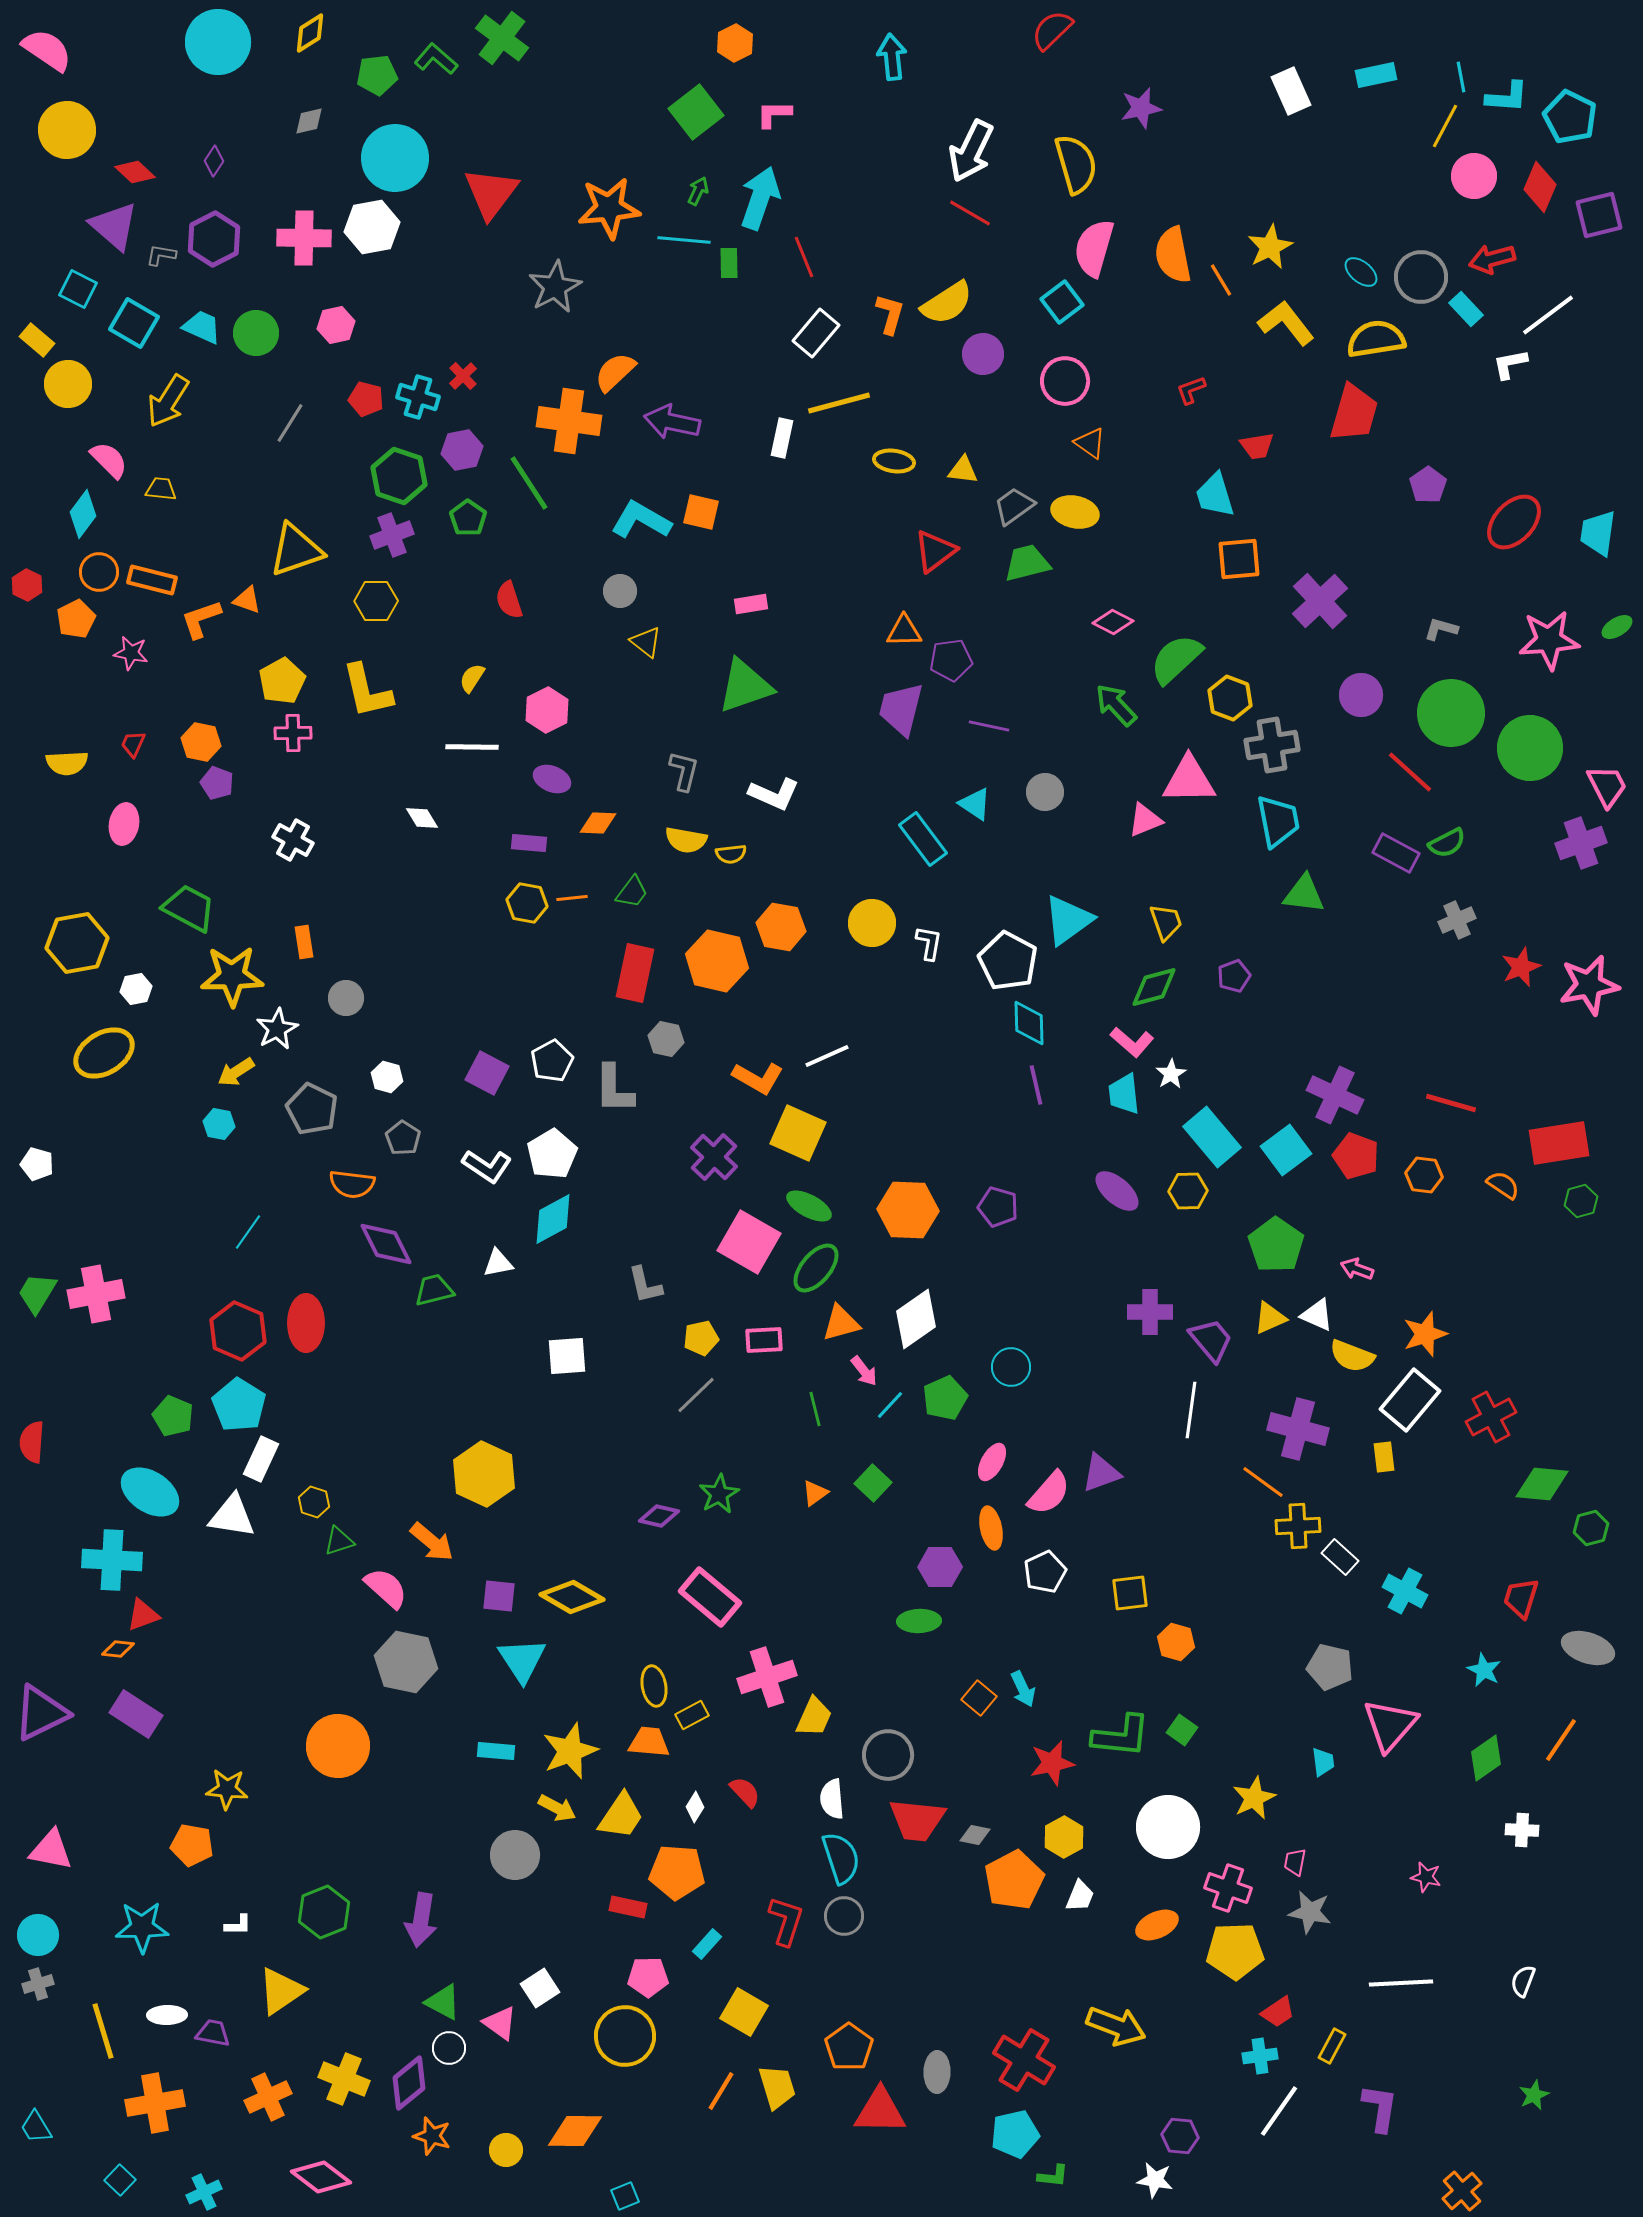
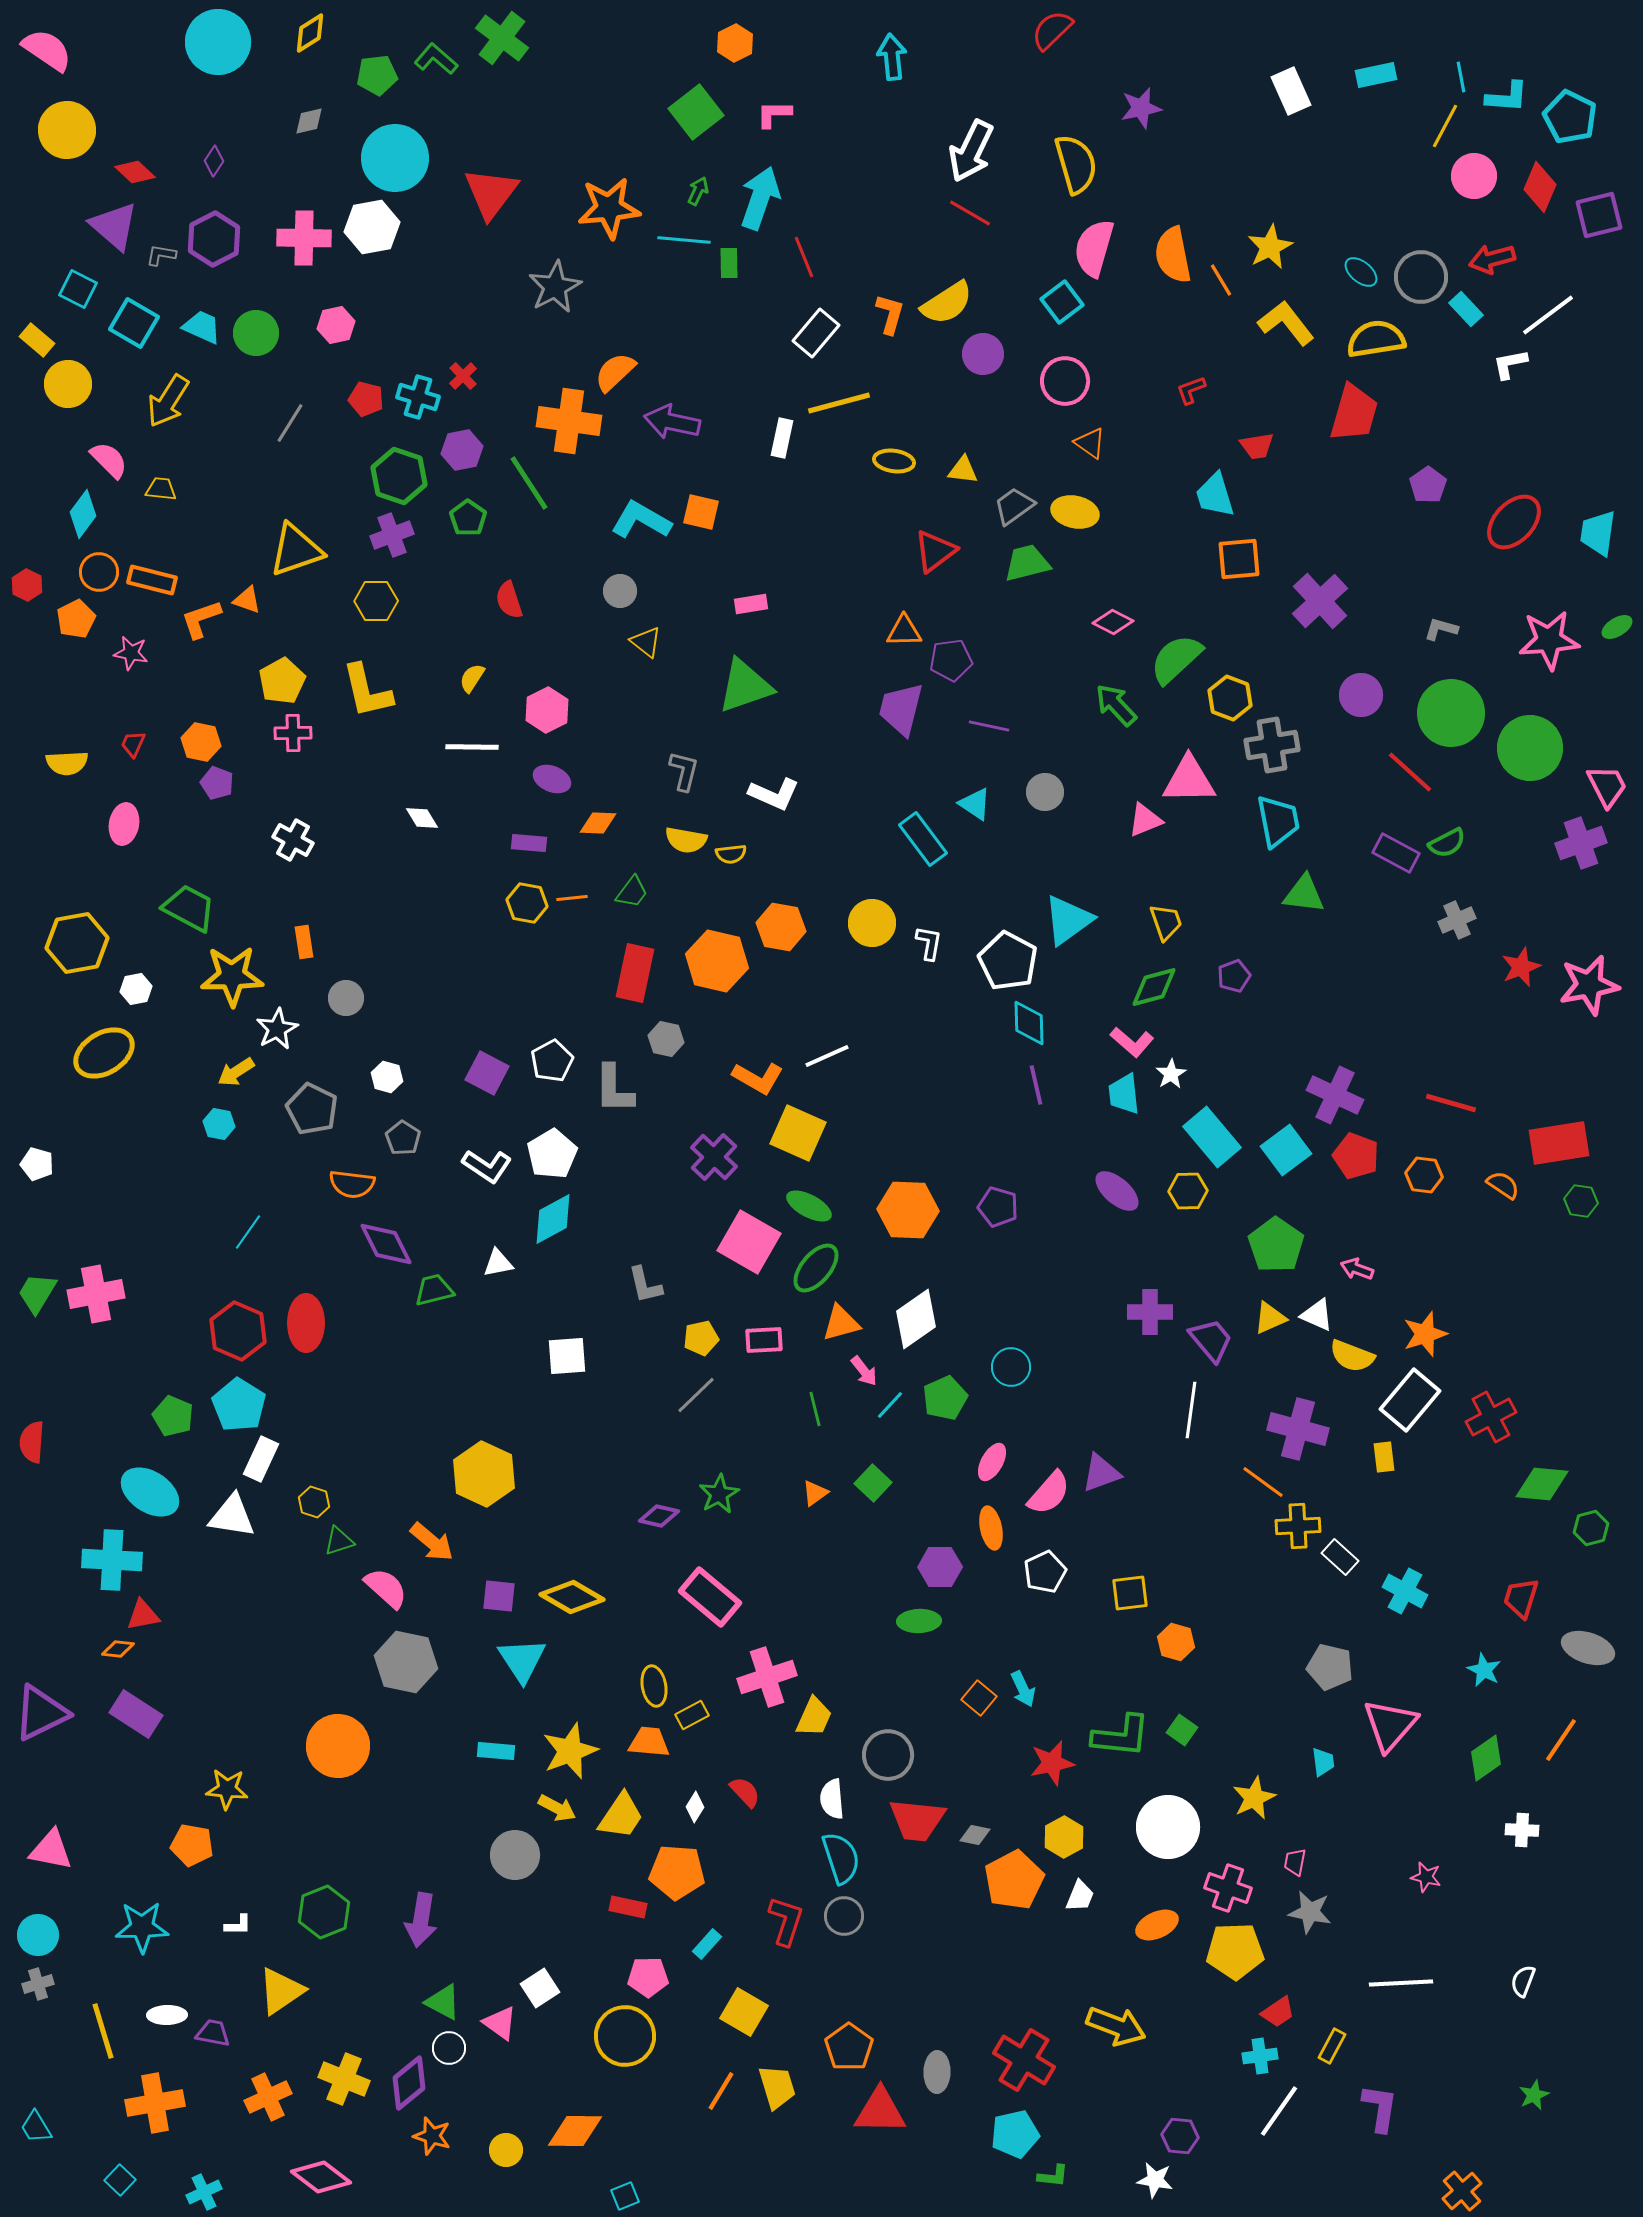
green hexagon at (1581, 1201): rotated 24 degrees clockwise
red triangle at (143, 1615): rotated 9 degrees clockwise
